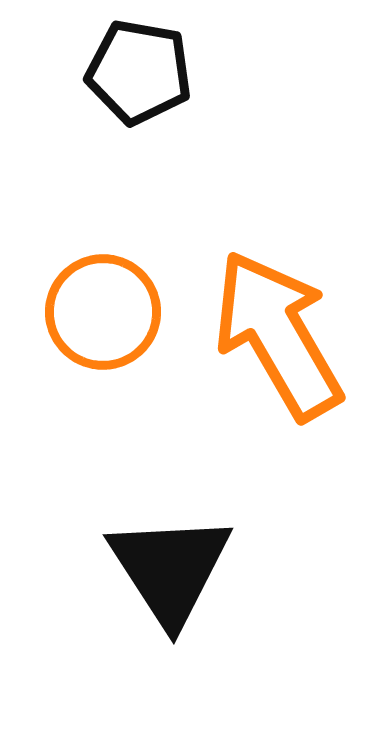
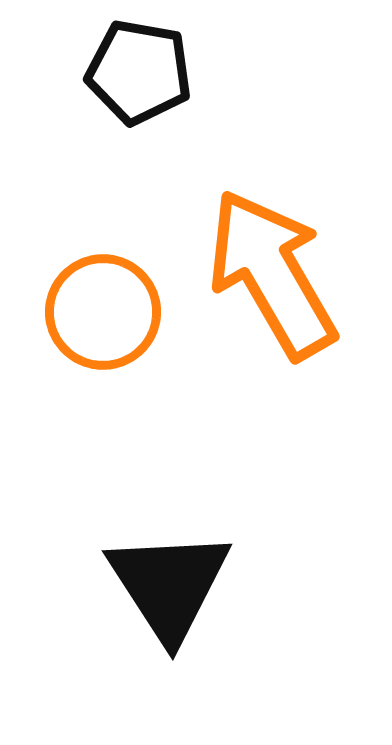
orange arrow: moved 6 px left, 61 px up
black triangle: moved 1 px left, 16 px down
